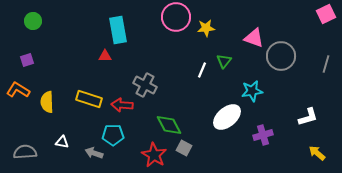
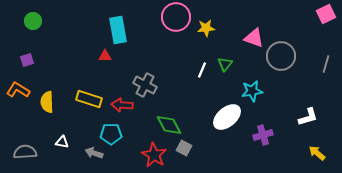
green triangle: moved 1 px right, 3 px down
cyan pentagon: moved 2 px left, 1 px up
